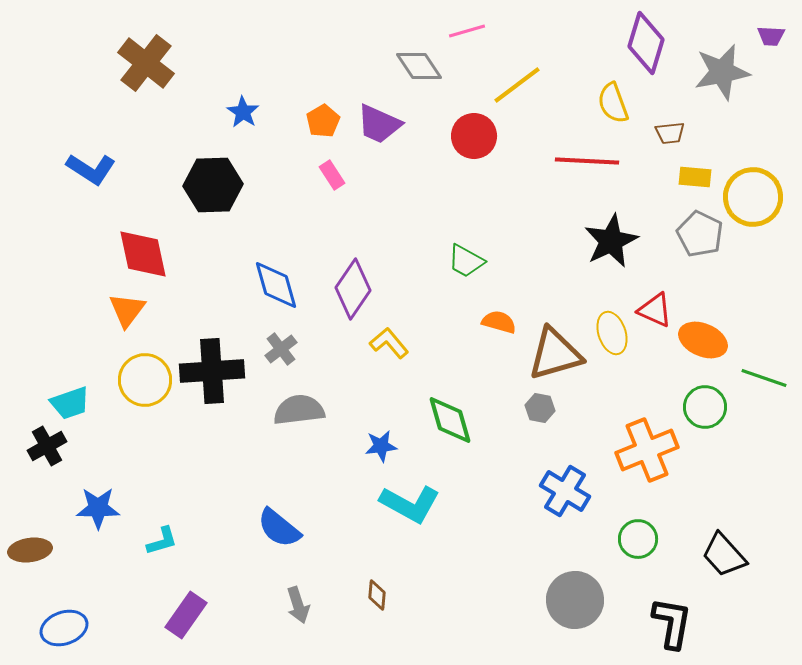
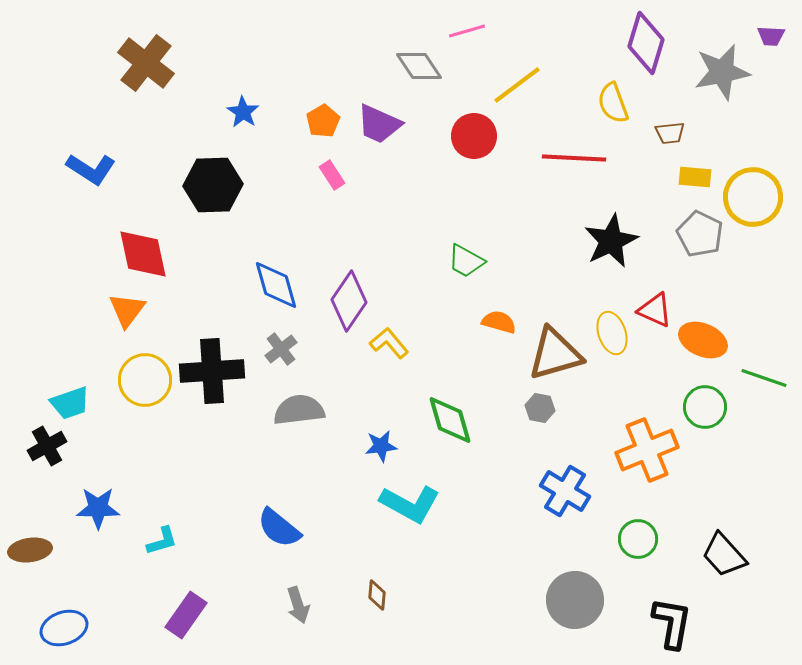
red line at (587, 161): moved 13 px left, 3 px up
purple diamond at (353, 289): moved 4 px left, 12 px down
